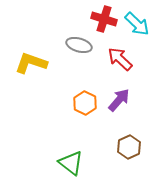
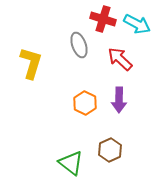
red cross: moved 1 px left
cyan arrow: rotated 16 degrees counterclockwise
gray ellipse: rotated 55 degrees clockwise
yellow L-shape: rotated 88 degrees clockwise
purple arrow: rotated 140 degrees clockwise
brown hexagon: moved 19 px left, 3 px down
